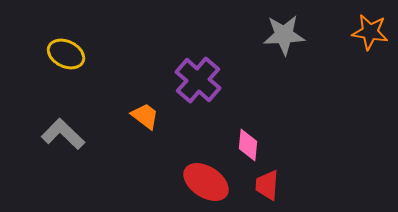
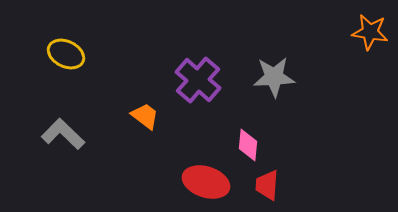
gray star: moved 10 px left, 42 px down
red ellipse: rotated 15 degrees counterclockwise
